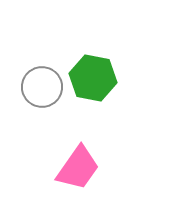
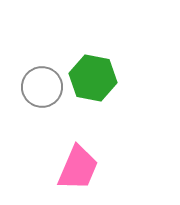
pink trapezoid: rotated 12 degrees counterclockwise
